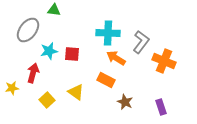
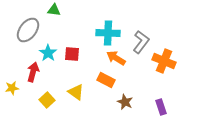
cyan star: moved 1 px left, 2 px down; rotated 24 degrees counterclockwise
red arrow: moved 1 px up
